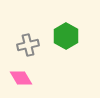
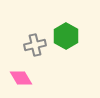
gray cross: moved 7 px right
